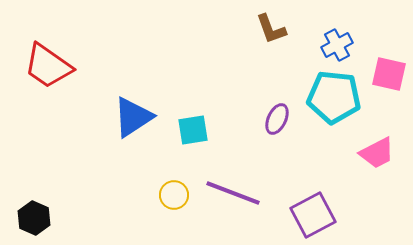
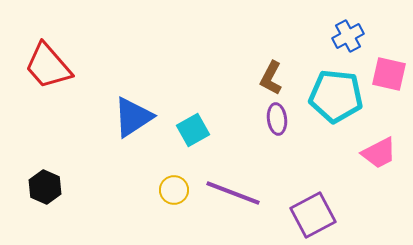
brown L-shape: moved 49 px down; rotated 48 degrees clockwise
blue cross: moved 11 px right, 9 px up
red trapezoid: rotated 14 degrees clockwise
cyan pentagon: moved 2 px right, 1 px up
purple ellipse: rotated 32 degrees counterclockwise
cyan square: rotated 20 degrees counterclockwise
pink trapezoid: moved 2 px right
yellow circle: moved 5 px up
black hexagon: moved 11 px right, 31 px up
